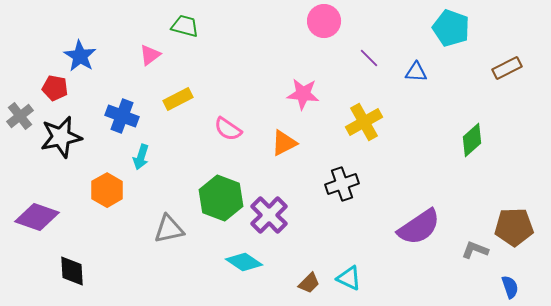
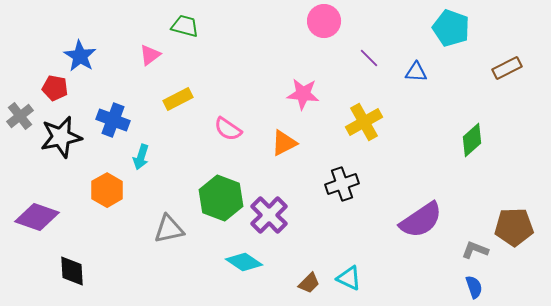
blue cross: moved 9 px left, 4 px down
purple semicircle: moved 2 px right, 7 px up
blue semicircle: moved 36 px left
